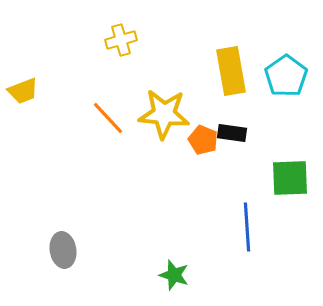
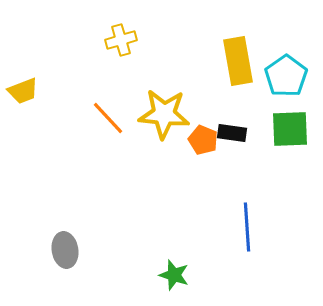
yellow rectangle: moved 7 px right, 10 px up
green square: moved 49 px up
gray ellipse: moved 2 px right
